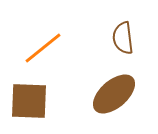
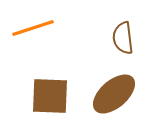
orange line: moved 10 px left, 20 px up; rotated 21 degrees clockwise
brown square: moved 21 px right, 5 px up
